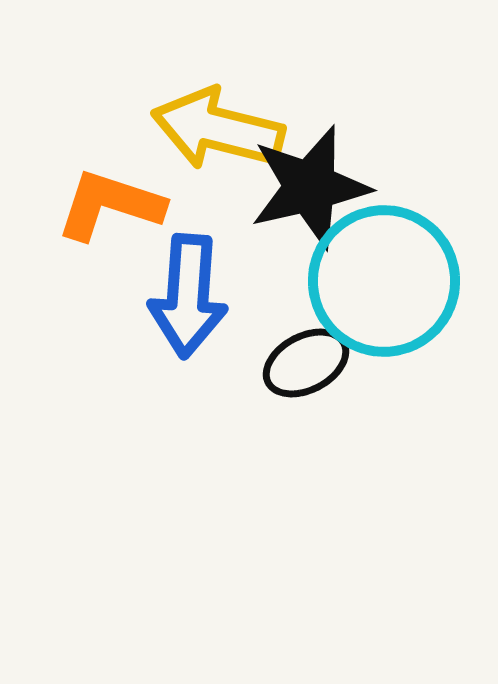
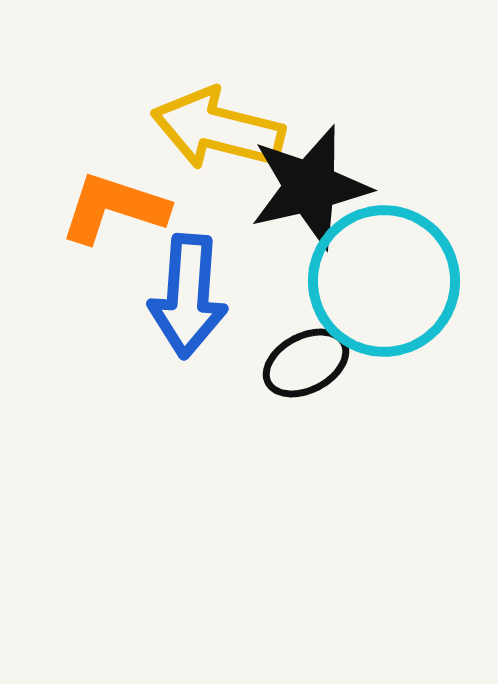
orange L-shape: moved 4 px right, 3 px down
